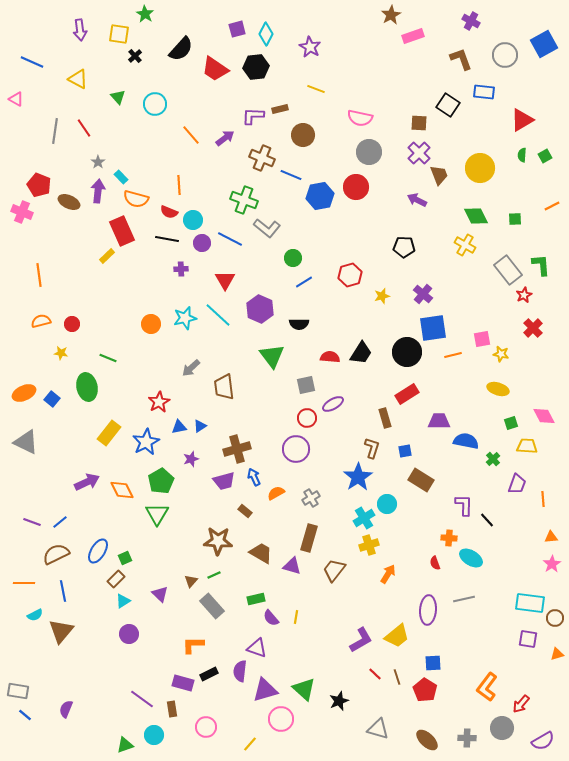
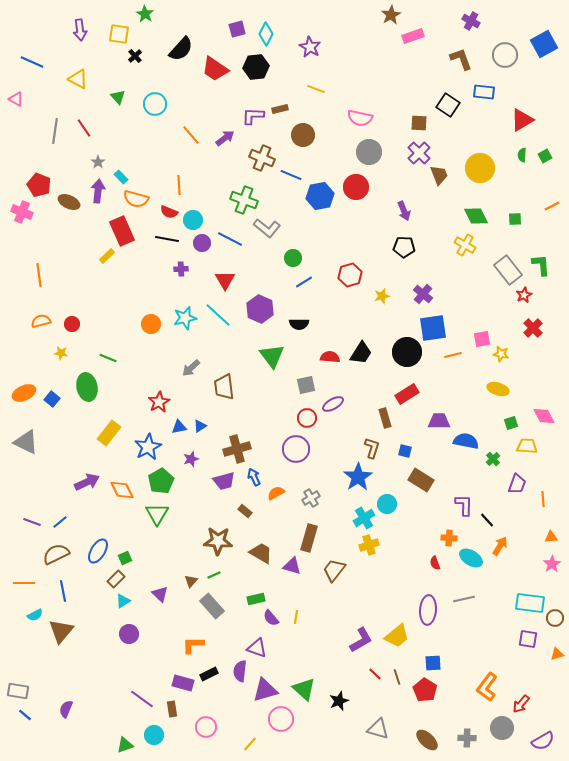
purple arrow at (417, 200): moved 13 px left, 11 px down; rotated 138 degrees counterclockwise
blue star at (146, 442): moved 2 px right, 5 px down
blue square at (405, 451): rotated 24 degrees clockwise
orange arrow at (388, 574): moved 112 px right, 28 px up
